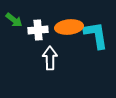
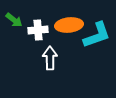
orange ellipse: moved 2 px up
cyan L-shape: moved 1 px right; rotated 80 degrees clockwise
